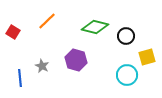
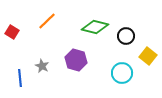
red square: moved 1 px left
yellow square: moved 1 px right, 1 px up; rotated 36 degrees counterclockwise
cyan circle: moved 5 px left, 2 px up
